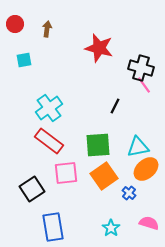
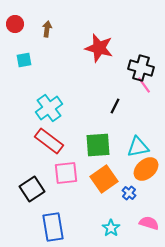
orange square: moved 3 px down
